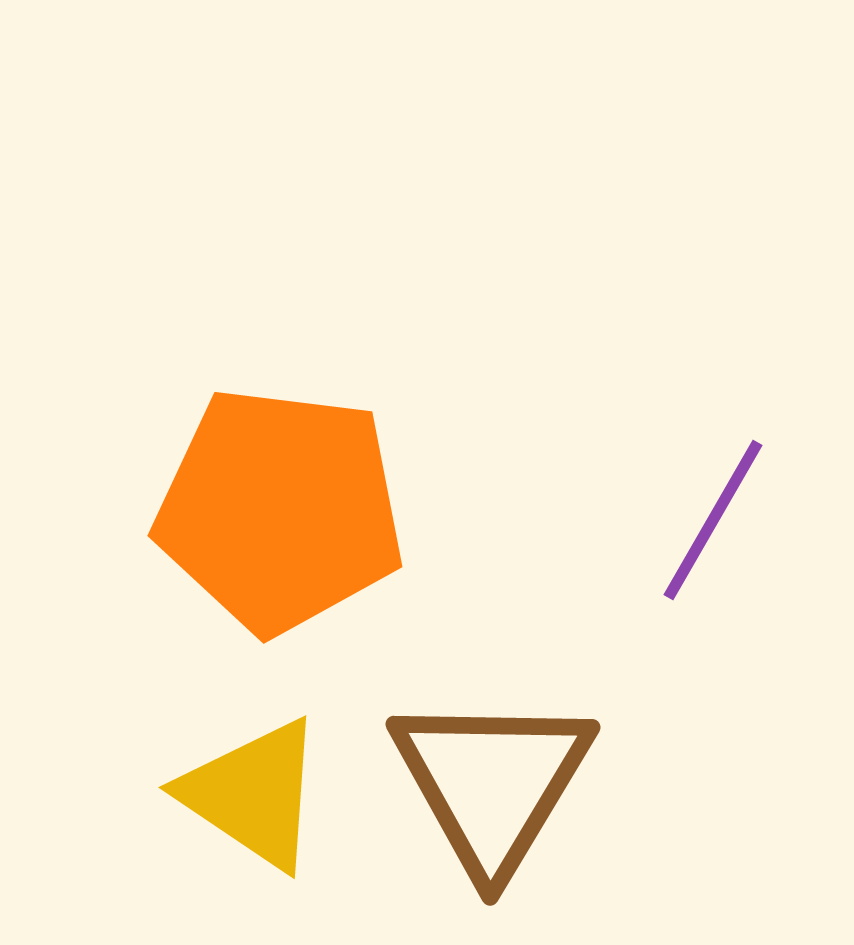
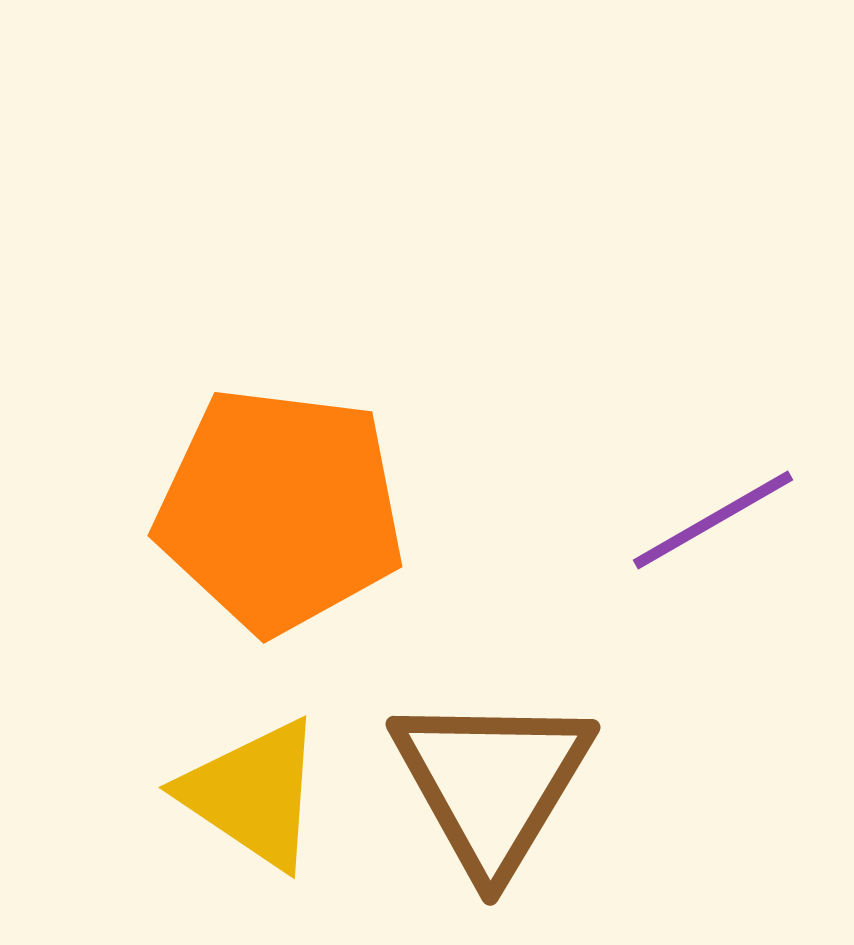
purple line: rotated 30 degrees clockwise
